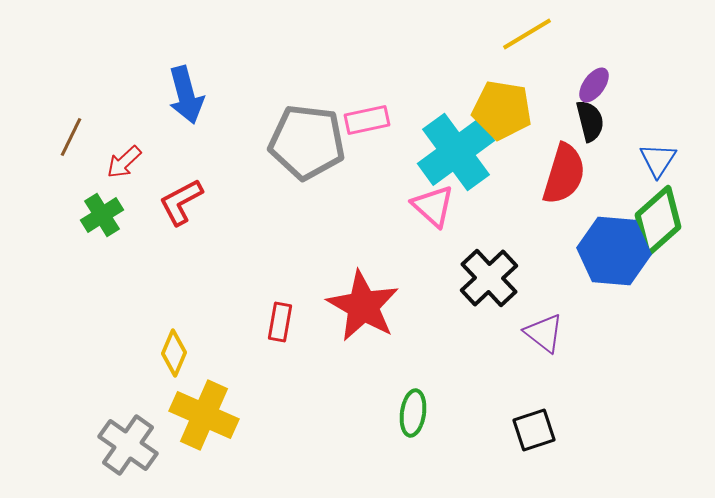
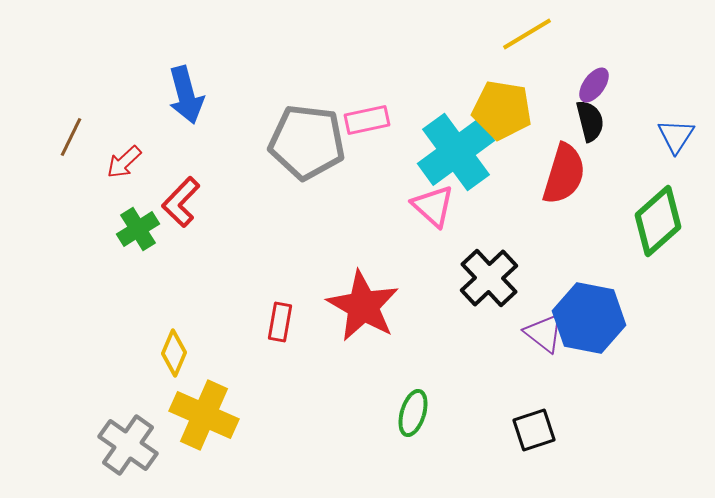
blue triangle: moved 18 px right, 24 px up
red L-shape: rotated 18 degrees counterclockwise
green cross: moved 36 px right, 14 px down
blue hexagon: moved 25 px left, 67 px down; rotated 6 degrees clockwise
green ellipse: rotated 9 degrees clockwise
